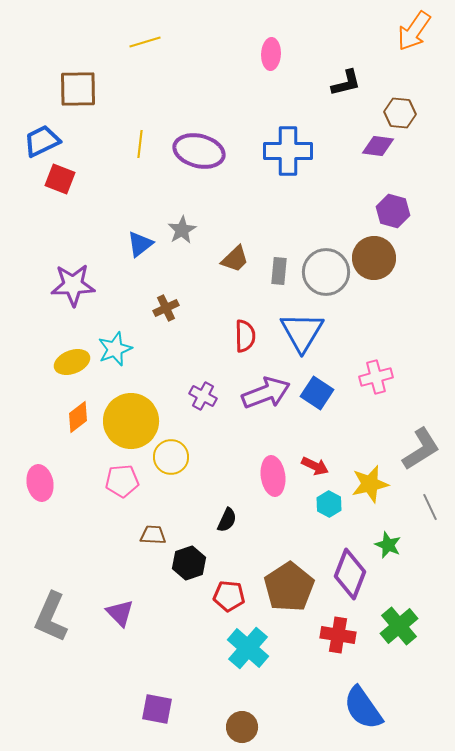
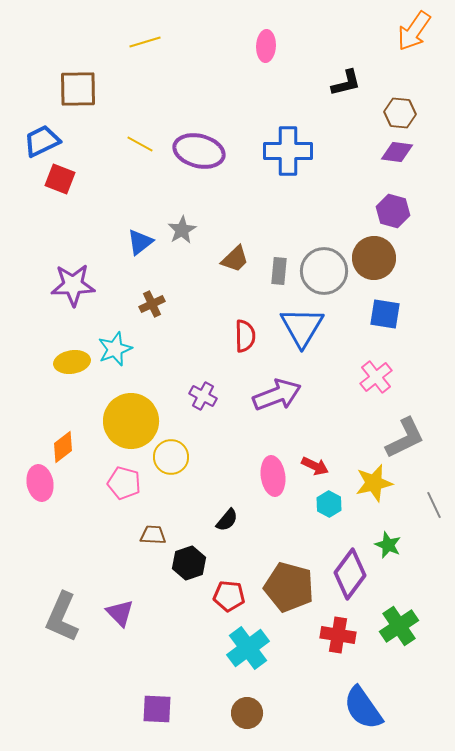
pink ellipse at (271, 54): moved 5 px left, 8 px up
yellow line at (140, 144): rotated 68 degrees counterclockwise
purple diamond at (378, 146): moved 19 px right, 6 px down
blue triangle at (140, 244): moved 2 px up
gray circle at (326, 272): moved 2 px left, 1 px up
brown cross at (166, 308): moved 14 px left, 4 px up
blue triangle at (302, 332): moved 5 px up
yellow ellipse at (72, 362): rotated 12 degrees clockwise
pink cross at (376, 377): rotated 24 degrees counterclockwise
purple arrow at (266, 393): moved 11 px right, 2 px down
blue square at (317, 393): moved 68 px right, 79 px up; rotated 24 degrees counterclockwise
orange diamond at (78, 417): moved 15 px left, 30 px down
gray L-shape at (421, 449): moved 16 px left, 11 px up; rotated 6 degrees clockwise
pink pentagon at (122, 481): moved 2 px right, 2 px down; rotated 20 degrees clockwise
yellow star at (370, 484): moved 4 px right, 1 px up
gray line at (430, 507): moved 4 px right, 2 px up
black semicircle at (227, 520): rotated 15 degrees clockwise
purple diamond at (350, 574): rotated 15 degrees clockwise
brown pentagon at (289, 587): rotated 24 degrees counterclockwise
gray L-shape at (51, 617): moved 11 px right
green cross at (399, 626): rotated 6 degrees clockwise
cyan cross at (248, 648): rotated 12 degrees clockwise
purple square at (157, 709): rotated 8 degrees counterclockwise
brown circle at (242, 727): moved 5 px right, 14 px up
